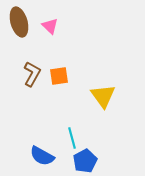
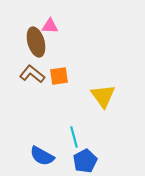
brown ellipse: moved 17 px right, 20 px down
pink triangle: rotated 42 degrees counterclockwise
brown L-shape: rotated 80 degrees counterclockwise
cyan line: moved 2 px right, 1 px up
